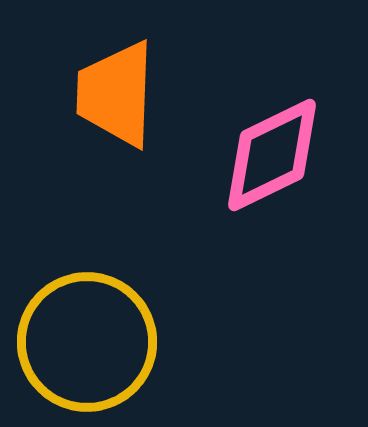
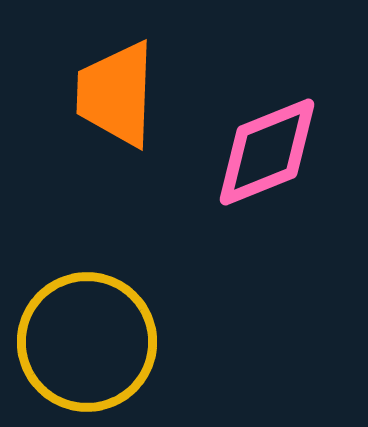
pink diamond: moved 5 px left, 3 px up; rotated 4 degrees clockwise
